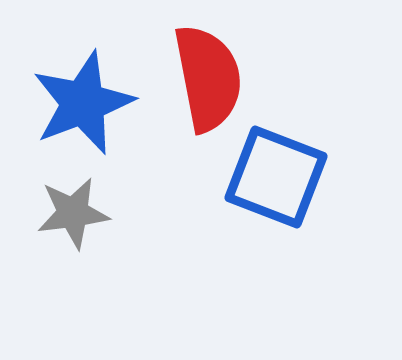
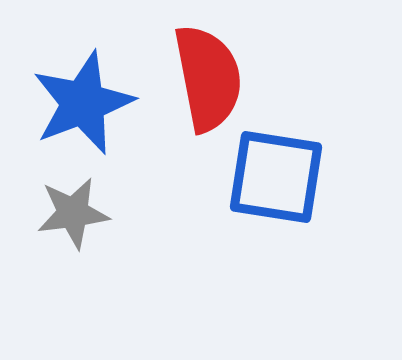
blue square: rotated 12 degrees counterclockwise
